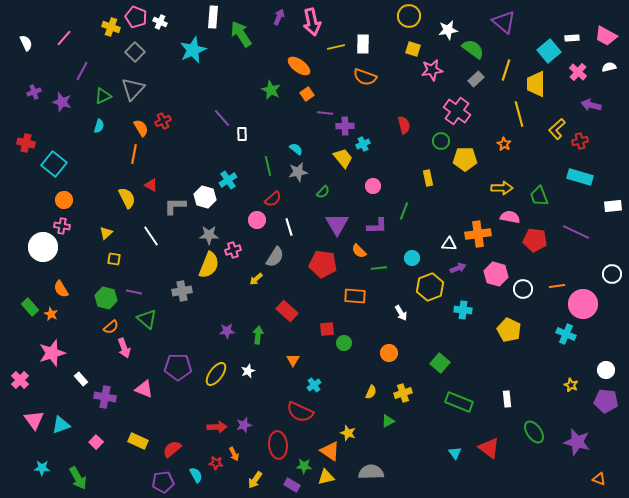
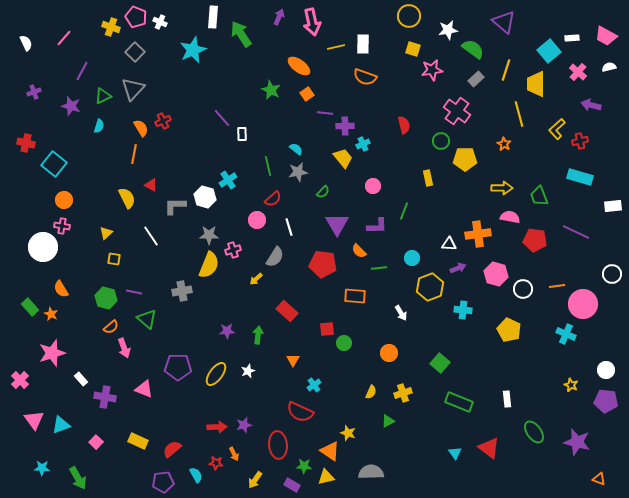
purple star at (62, 102): moved 9 px right, 4 px down
